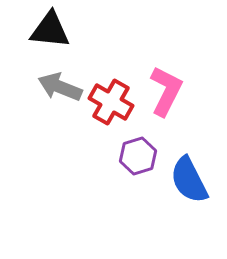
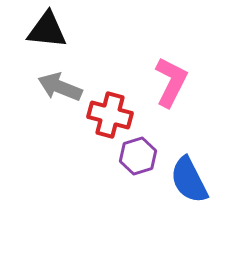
black triangle: moved 3 px left
pink L-shape: moved 5 px right, 9 px up
red cross: moved 1 px left, 13 px down; rotated 15 degrees counterclockwise
